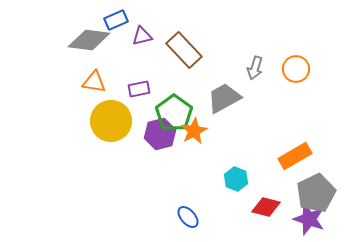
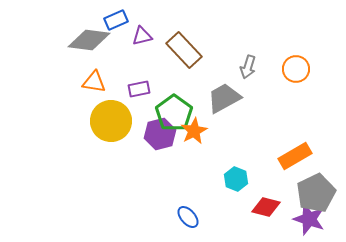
gray arrow: moved 7 px left, 1 px up
